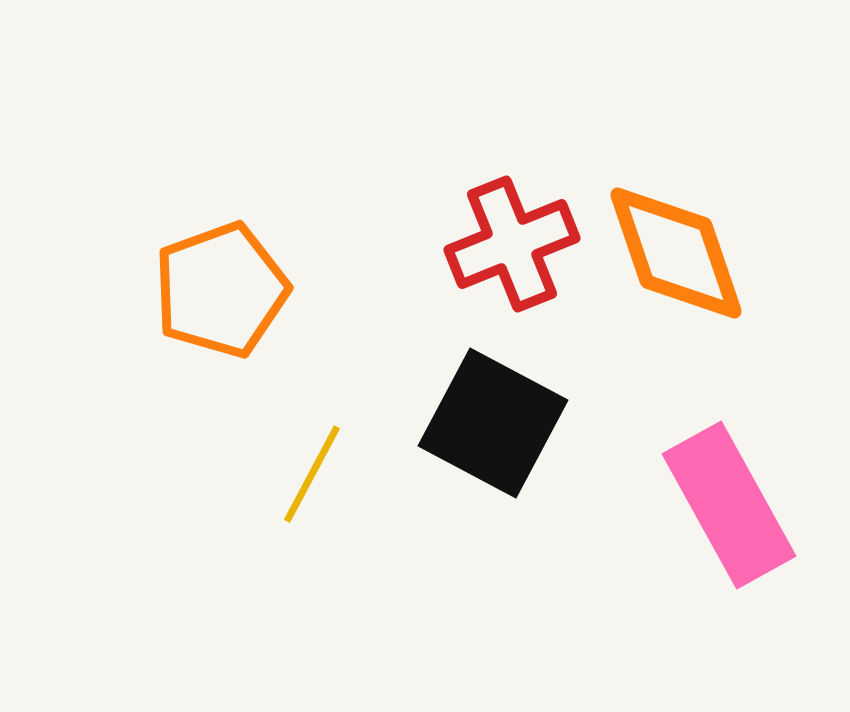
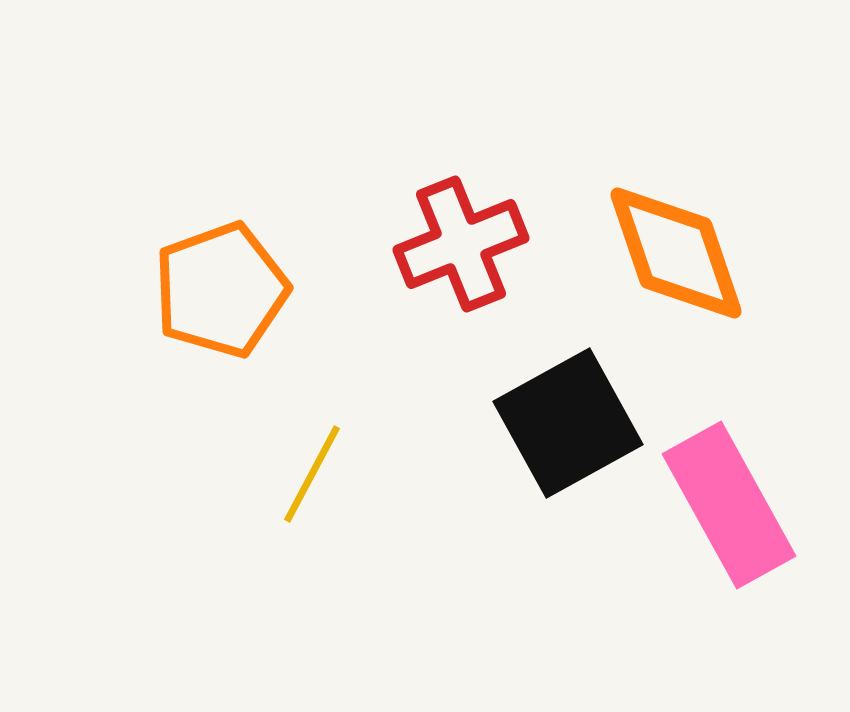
red cross: moved 51 px left
black square: moved 75 px right; rotated 33 degrees clockwise
